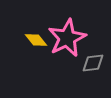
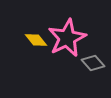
gray diamond: rotated 55 degrees clockwise
